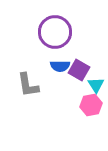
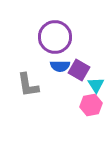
purple circle: moved 5 px down
